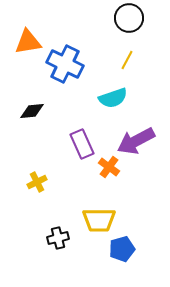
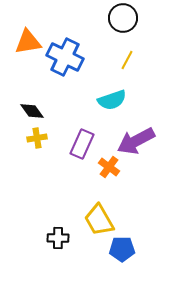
black circle: moved 6 px left
blue cross: moved 7 px up
cyan semicircle: moved 1 px left, 2 px down
black diamond: rotated 60 degrees clockwise
purple rectangle: rotated 48 degrees clockwise
yellow cross: moved 44 px up; rotated 18 degrees clockwise
yellow trapezoid: rotated 60 degrees clockwise
black cross: rotated 15 degrees clockwise
blue pentagon: rotated 15 degrees clockwise
